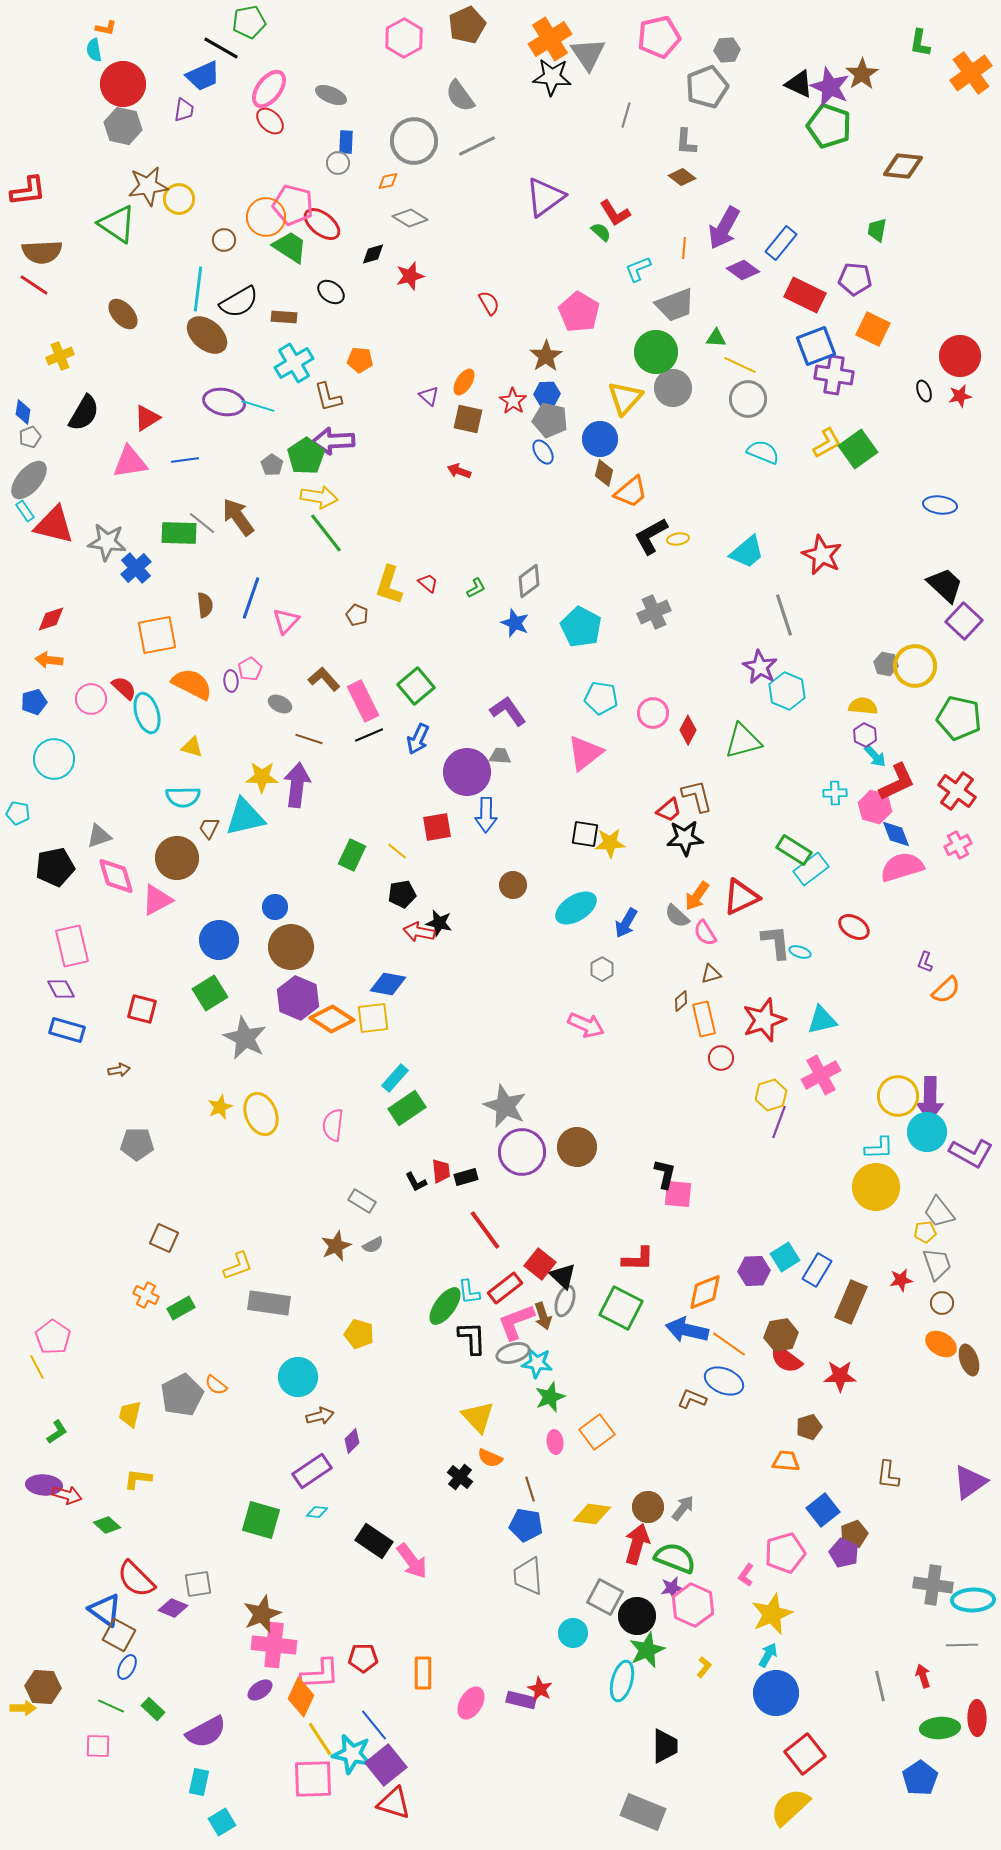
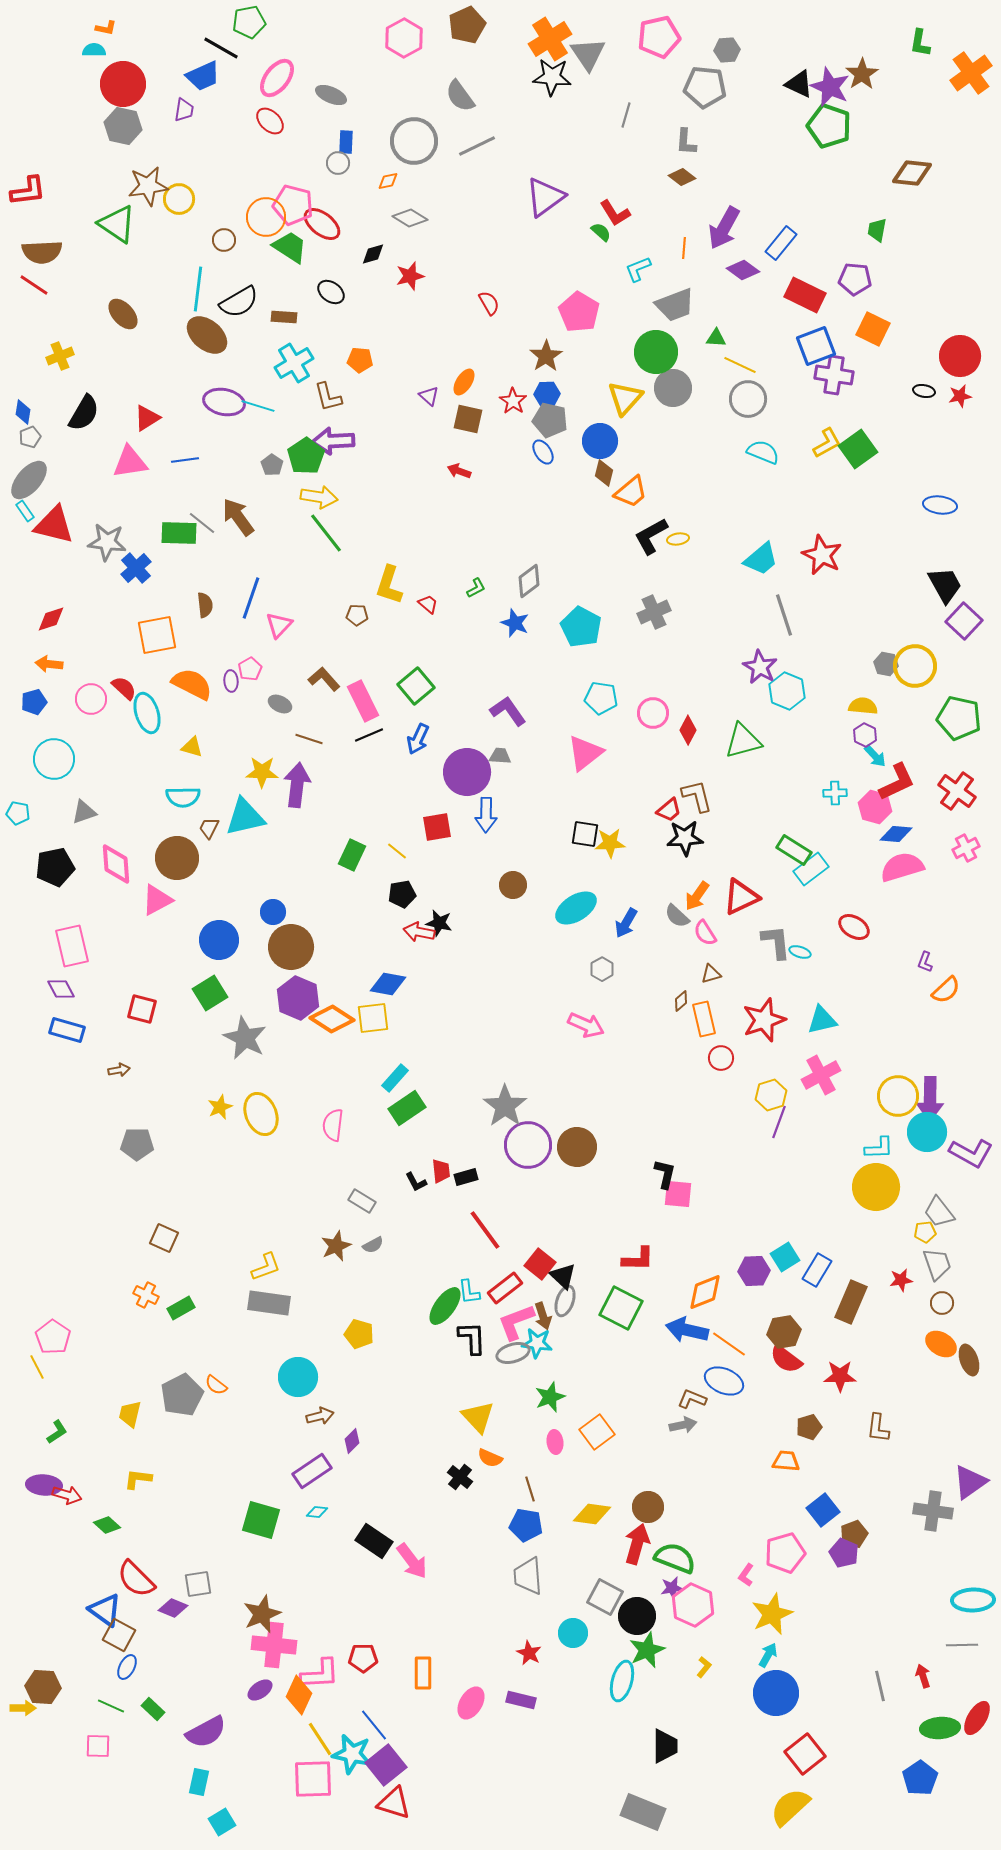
cyan semicircle at (94, 50): rotated 100 degrees clockwise
gray pentagon at (707, 87): moved 2 px left; rotated 27 degrees clockwise
pink ellipse at (269, 89): moved 8 px right, 11 px up
brown diamond at (903, 166): moved 9 px right, 7 px down
black ellipse at (924, 391): rotated 60 degrees counterclockwise
blue circle at (600, 439): moved 2 px down
cyan trapezoid at (747, 552): moved 14 px right, 7 px down
red trapezoid at (428, 583): moved 21 px down
black trapezoid at (945, 585): rotated 18 degrees clockwise
brown pentagon at (357, 615): rotated 20 degrees counterclockwise
pink triangle at (286, 621): moved 7 px left, 4 px down
orange arrow at (49, 660): moved 4 px down
yellow star at (262, 777): moved 5 px up
blue diamond at (896, 834): rotated 64 degrees counterclockwise
gray triangle at (99, 836): moved 15 px left, 24 px up
pink cross at (958, 845): moved 8 px right, 3 px down
pink diamond at (116, 876): moved 12 px up; rotated 12 degrees clockwise
blue circle at (275, 907): moved 2 px left, 5 px down
gray star at (505, 1106): rotated 12 degrees clockwise
purple circle at (522, 1152): moved 6 px right, 7 px up
yellow L-shape at (238, 1266): moved 28 px right, 1 px down
brown hexagon at (781, 1335): moved 3 px right, 3 px up
cyan star at (537, 1363): moved 20 px up
brown L-shape at (888, 1475): moved 10 px left, 47 px up
gray arrow at (683, 1508): moved 83 px up; rotated 40 degrees clockwise
gray cross at (933, 1585): moved 74 px up
red star at (540, 1689): moved 11 px left, 36 px up
orange diamond at (301, 1697): moved 2 px left, 2 px up
red ellipse at (977, 1718): rotated 32 degrees clockwise
